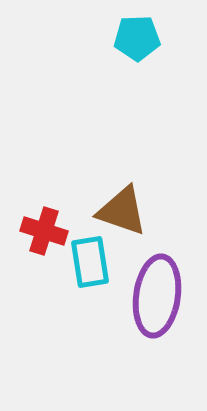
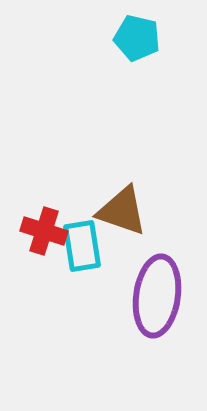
cyan pentagon: rotated 15 degrees clockwise
cyan rectangle: moved 8 px left, 16 px up
